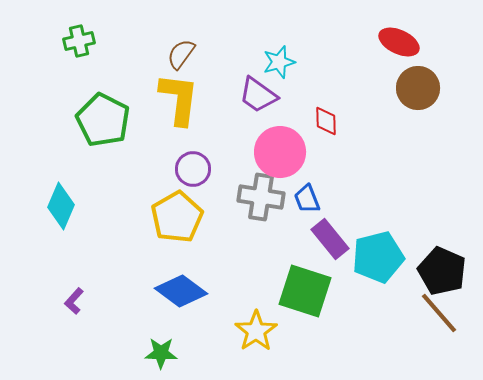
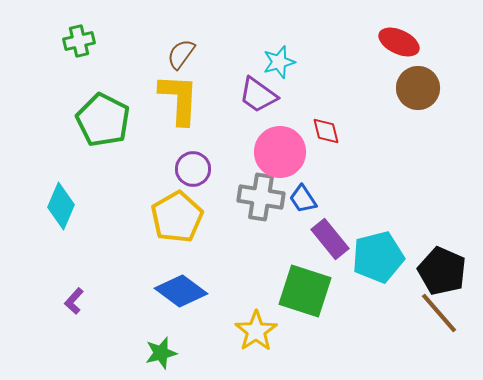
yellow L-shape: rotated 4 degrees counterclockwise
red diamond: moved 10 px down; rotated 12 degrees counterclockwise
blue trapezoid: moved 4 px left; rotated 12 degrees counterclockwise
green star: rotated 16 degrees counterclockwise
